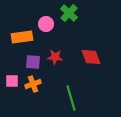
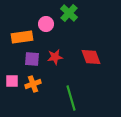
red star: rotated 14 degrees counterclockwise
purple square: moved 1 px left, 3 px up
